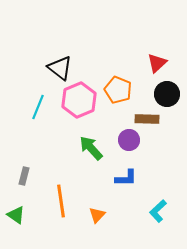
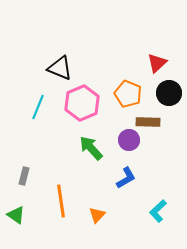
black triangle: rotated 16 degrees counterclockwise
orange pentagon: moved 10 px right, 4 px down
black circle: moved 2 px right, 1 px up
pink hexagon: moved 3 px right, 3 px down
brown rectangle: moved 1 px right, 3 px down
blue L-shape: rotated 30 degrees counterclockwise
